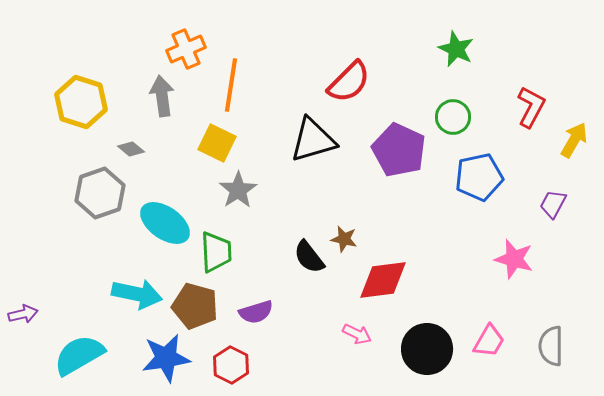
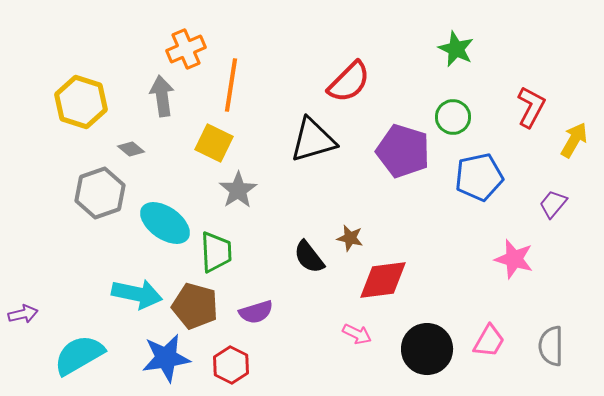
yellow square: moved 3 px left
purple pentagon: moved 4 px right, 1 px down; rotated 8 degrees counterclockwise
purple trapezoid: rotated 12 degrees clockwise
brown star: moved 6 px right, 1 px up
